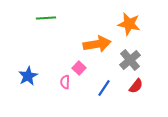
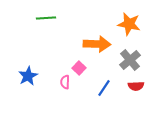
orange arrow: rotated 12 degrees clockwise
red semicircle: rotated 49 degrees clockwise
